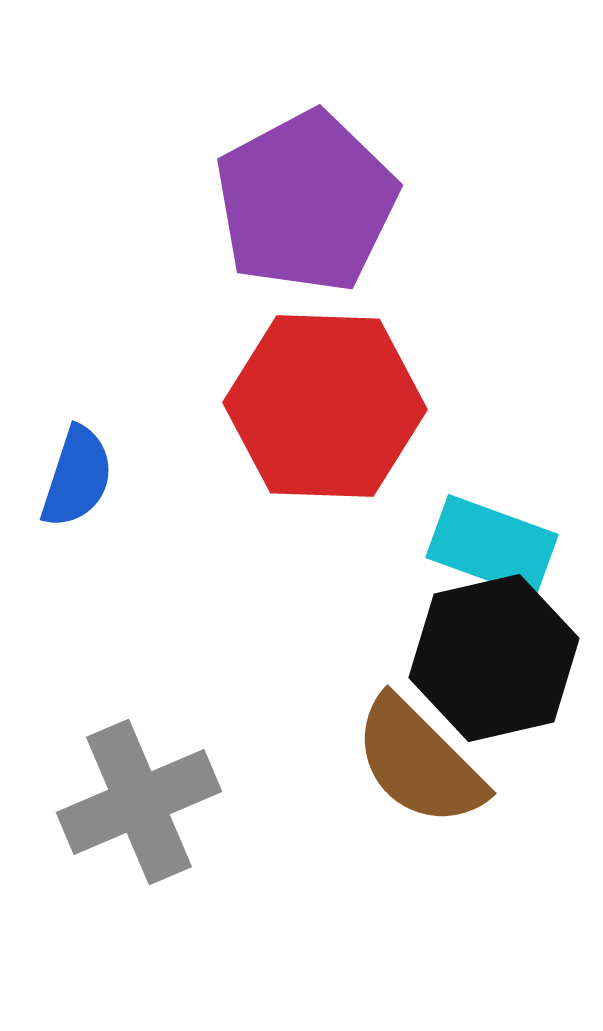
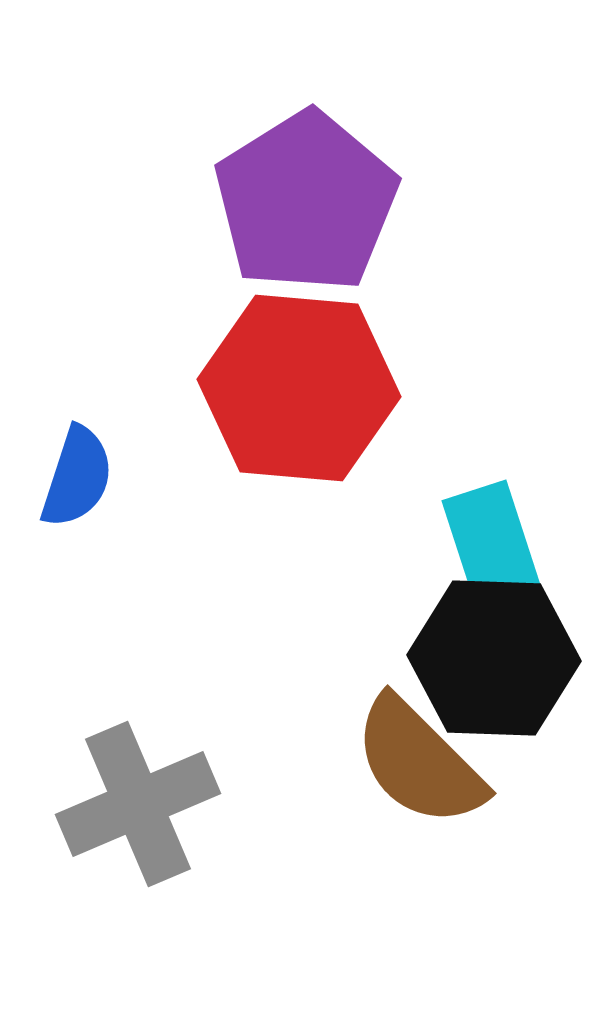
purple pentagon: rotated 4 degrees counterclockwise
red hexagon: moved 26 px left, 18 px up; rotated 3 degrees clockwise
cyan rectangle: rotated 52 degrees clockwise
black hexagon: rotated 15 degrees clockwise
gray cross: moved 1 px left, 2 px down
